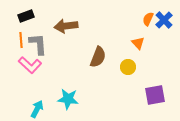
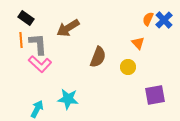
black rectangle: moved 2 px down; rotated 56 degrees clockwise
brown arrow: moved 2 px right, 2 px down; rotated 25 degrees counterclockwise
pink L-shape: moved 10 px right, 1 px up
